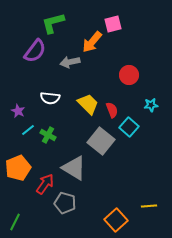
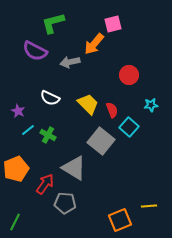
orange arrow: moved 2 px right, 2 px down
purple semicircle: rotated 80 degrees clockwise
white semicircle: rotated 18 degrees clockwise
orange pentagon: moved 2 px left, 1 px down
gray pentagon: rotated 10 degrees counterclockwise
orange square: moved 4 px right; rotated 20 degrees clockwise
